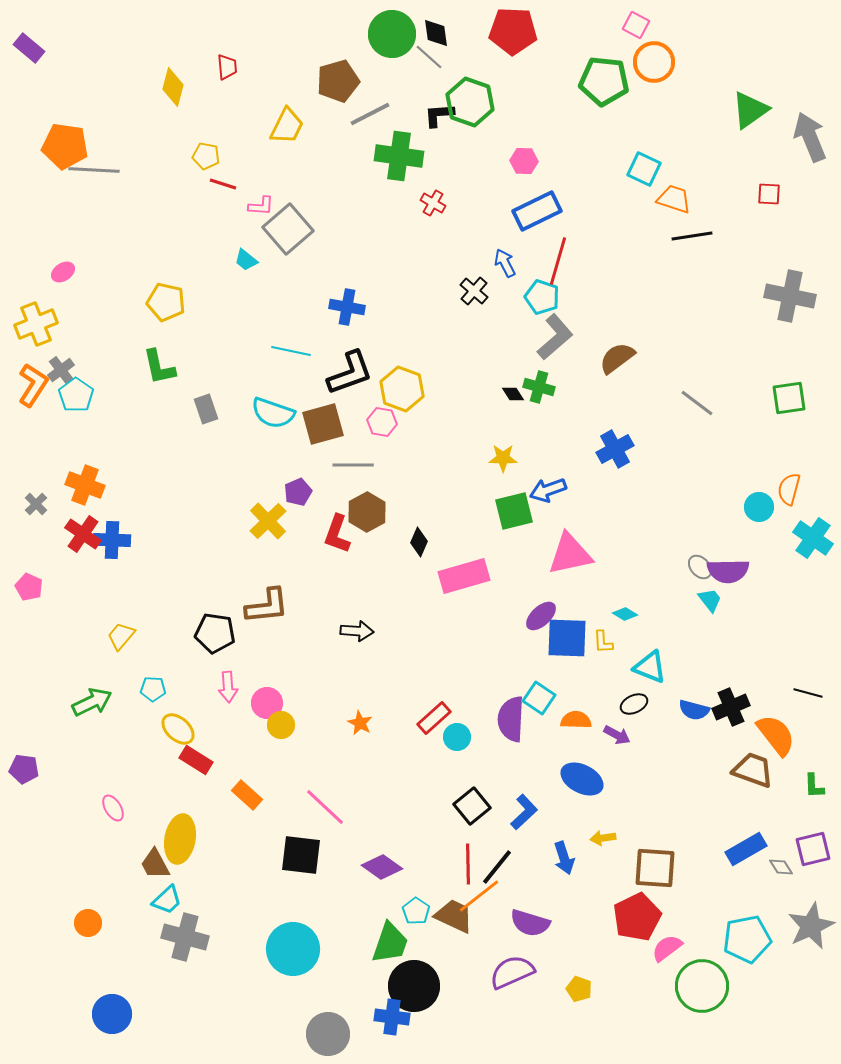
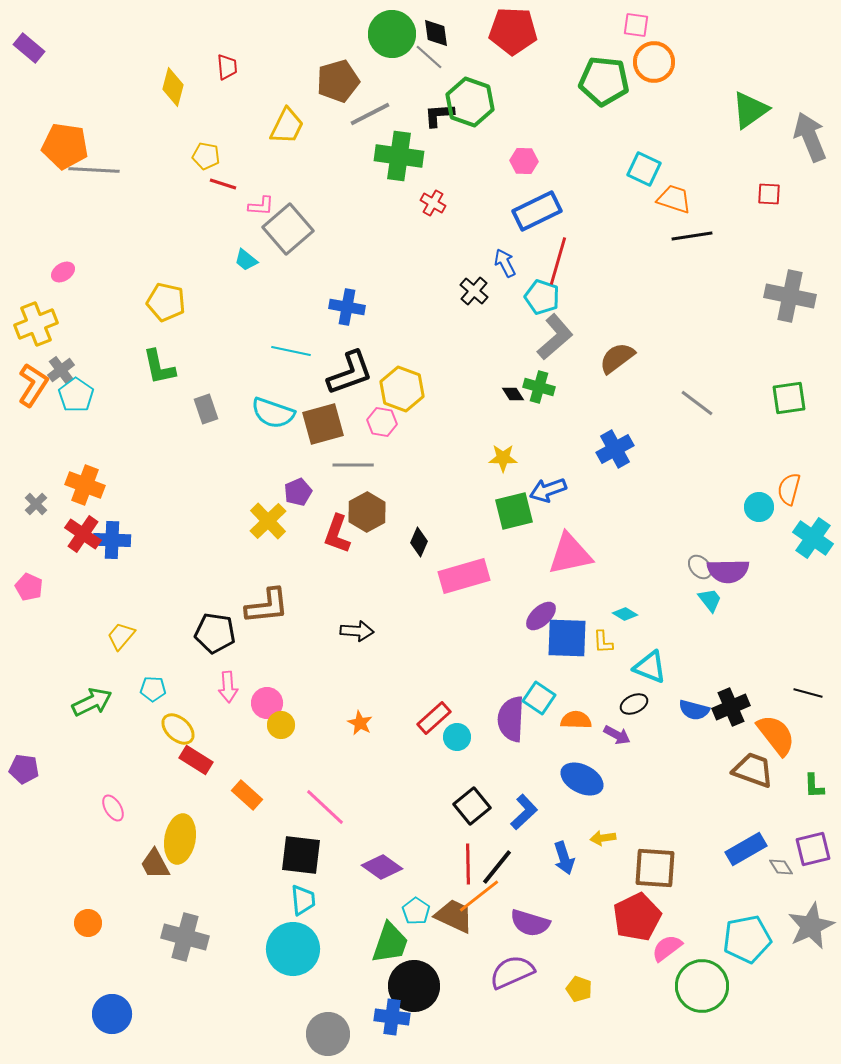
pink square at (636, 25): rotated 20 degrees counterclockwise
cyan trapezoid at (167, 900): moved 136 px right; rotated 52 degrees counterclockwise
